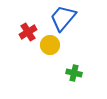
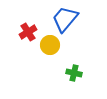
blue trapezoid: moved 2 px right, 1 px down
